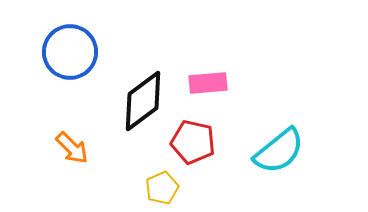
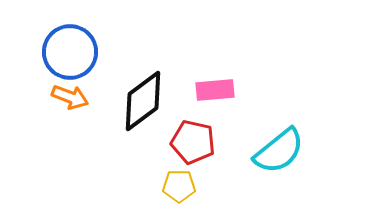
pink rectangle: moved 7 px right, 7 px down
orange arrow: moved 2 px left, 51 px up; rotated 24 degrees counterclockwise
yellow pentagon: moved 17 px right, 2 px up; rotated 24 degrees clockwise
